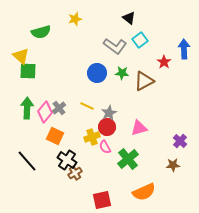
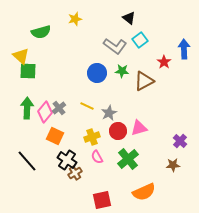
green star: moved 2 px up
red circle: moved 11 px right, 4 px down
pink semicircle: moved 8 px left, 10 px down
